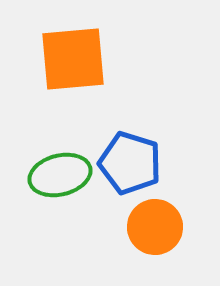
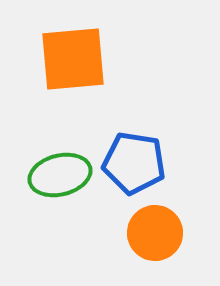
blue pentagon: moved 4 px right; rotated 8 degrees counterclockwise
orange circle: moved 6 px down
